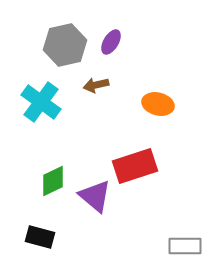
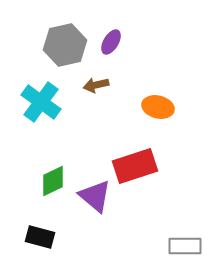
orange ellipse: moved 3 px down
